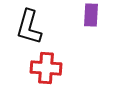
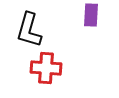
black L-shape: moved 3 px down
